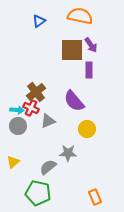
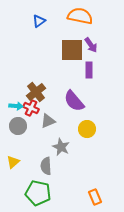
cyan arrow: moved 1 px left, 4 px up
gray star: moved 7 px left, 6 px up; rotated 24 degrees clockwise
gray semicircle: moved 2 px left, 1 px up; rotated 54 degrees counterclockwise
